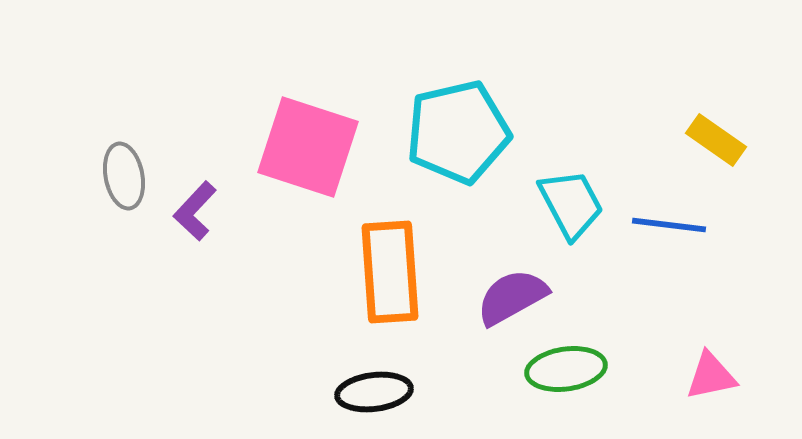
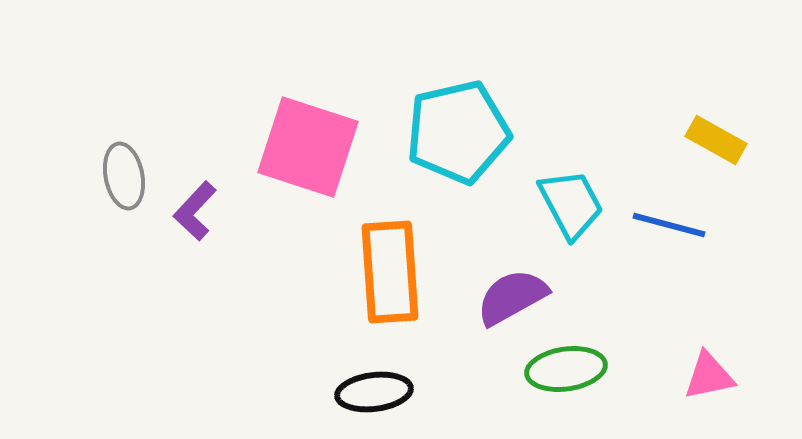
yellow rectangle: rotated 6 degrees counterclockwise
blue line: rotated 8 degrees clockwise
pink triangle: moved 2 px left
